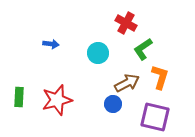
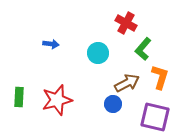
green L-shape: rotated 15 degrees counterclockwise
